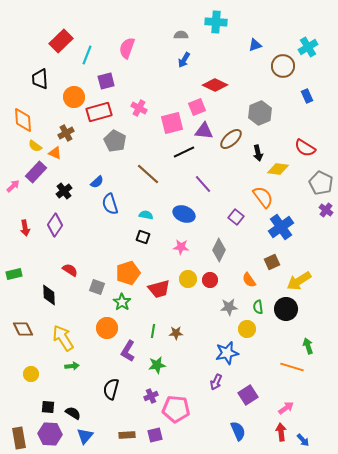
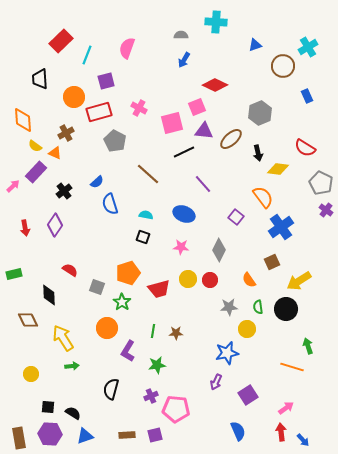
brown diamond at (23, 329): moved 5 px right, 9 px up
blue triangle at (85, 436): rotated 30 degrees clockwise
